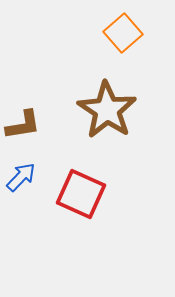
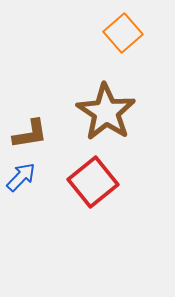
brown star: moved 1 px left, 2 px down
brown L-shape: moved 7 px right, 9 px down
red square: moved 12 px right, 12 px up; rotated 27 degrees clockwise
